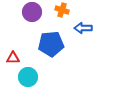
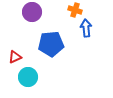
orange cross: moved 13 px right
blue arrow: moved 3 px right; rotated 84 degrees clockwise
red triangle: moved 2 px right, 1 px up; rotated 24 degrees counterclockwise
